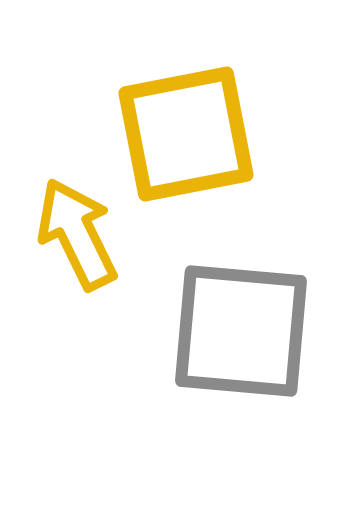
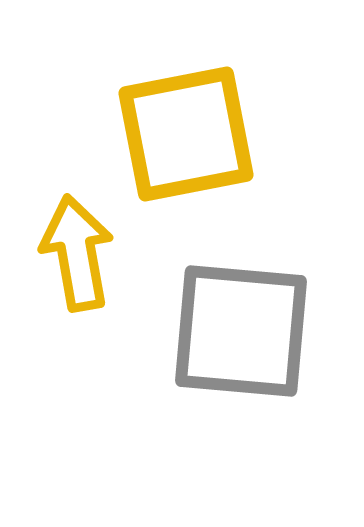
yellow arrow: moved 19 px down; rotated 16 degrees clockwise
